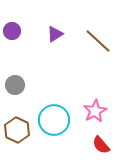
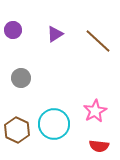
purple circle: moved 1 px right, 1 px up
gray circle: moved 6 px right, 7 px up
cyan circle: moved 4 px down
red semicircle: moved 2 px left, 1 px down; rotated 42 degrees counterclockwise
